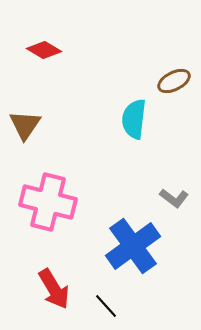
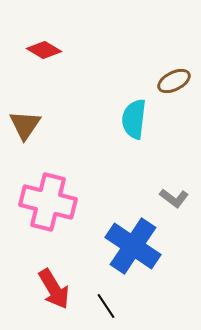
blue cross: rotated 20 degrees counterclockwise
black line: rotated 8 degrees clockwise
